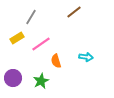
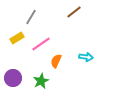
orange semicircle: rotated 40 degrees clockwise
